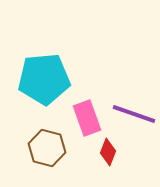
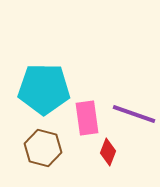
cyan pentagon: moved 10 px down; rotated 6 degrees clockwise
pink rectangle: rotated 12 degrees clockwise
brown hexagon: moved 4 px left
